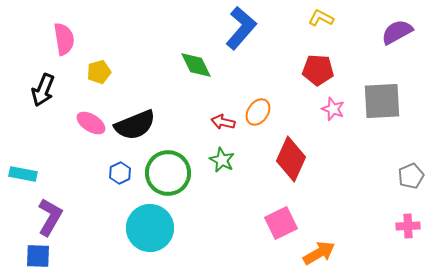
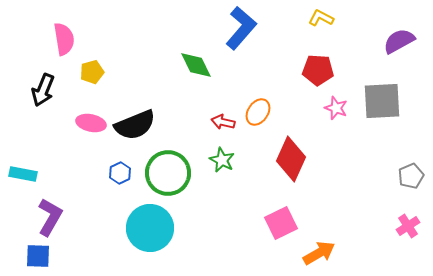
purple semicircle: moved 2 px right, 9 px down
yellow pentagon: moved 7 px left
pink star: moved 3 px right, 1 px up
pink ellipse: rotated 20 degrees counterclockwise
pink cross: rotated 30 degrees counterclockwise
